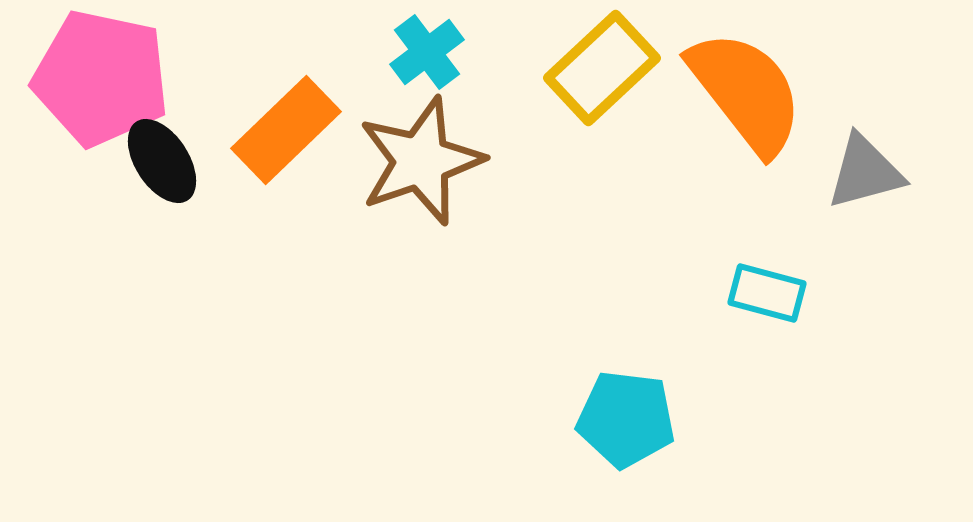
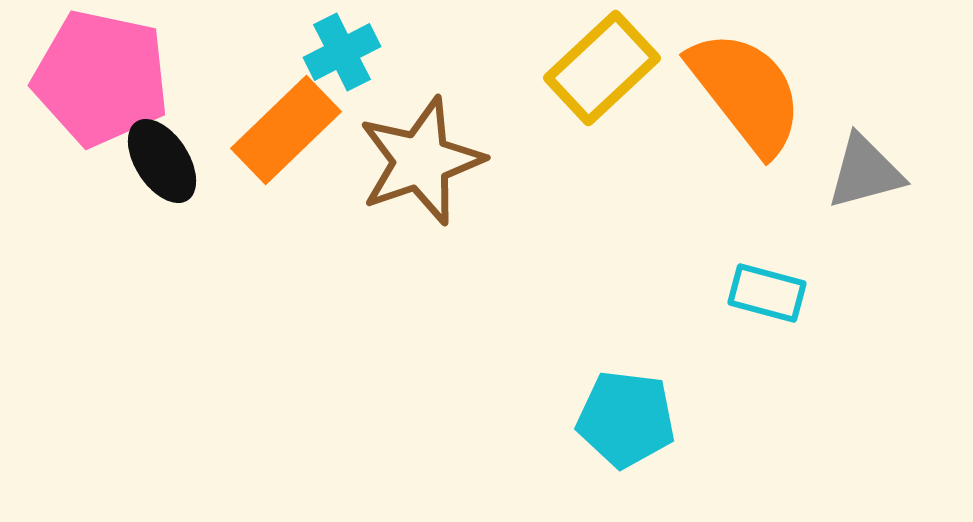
cyan cross: moved 85 px left; rotated 10 degrees clockwise
